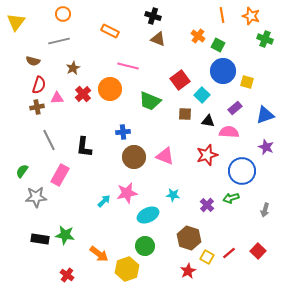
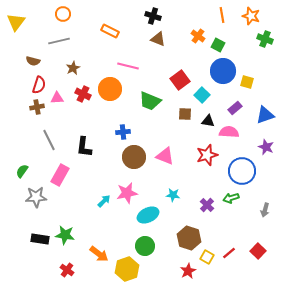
red cross at (83, 94): rotated 21 degrees counterclockwise
red cross at (67, 275): moved 5 px up
